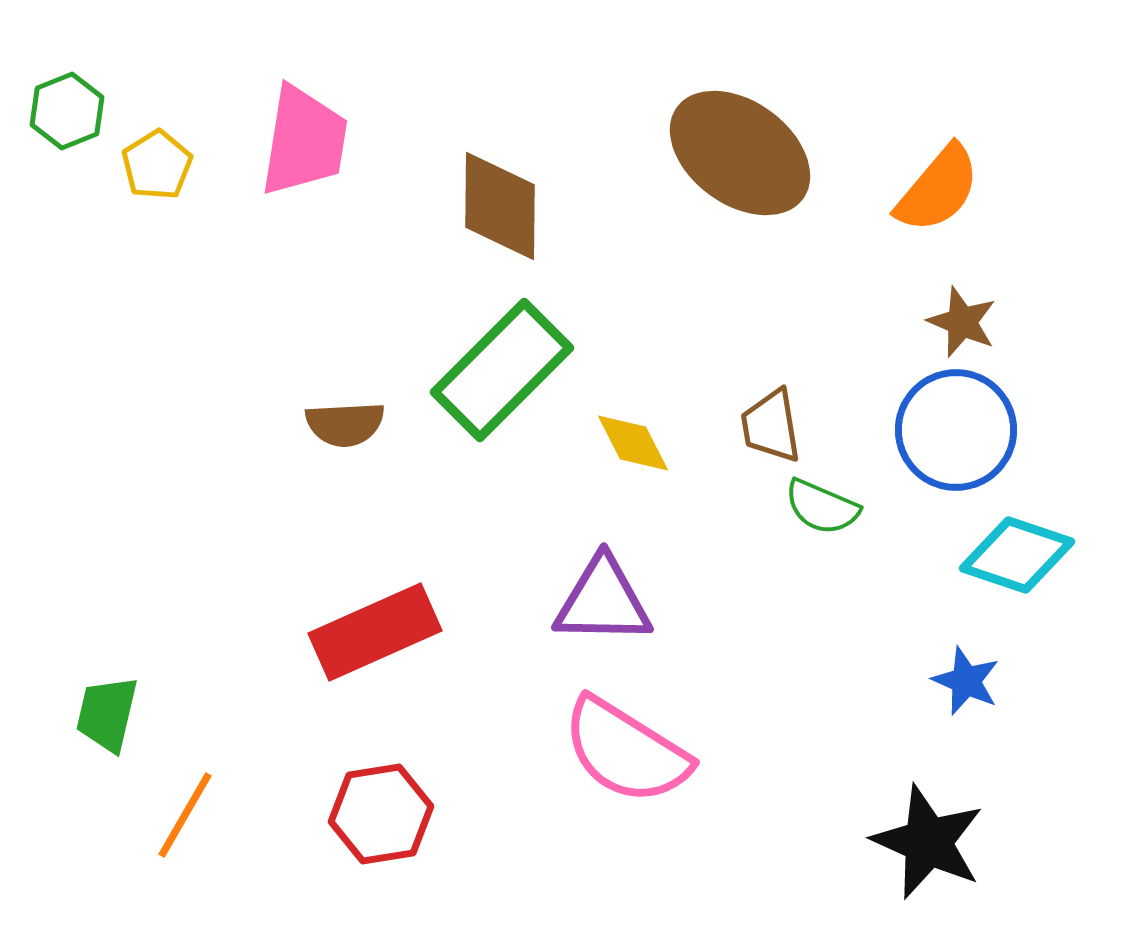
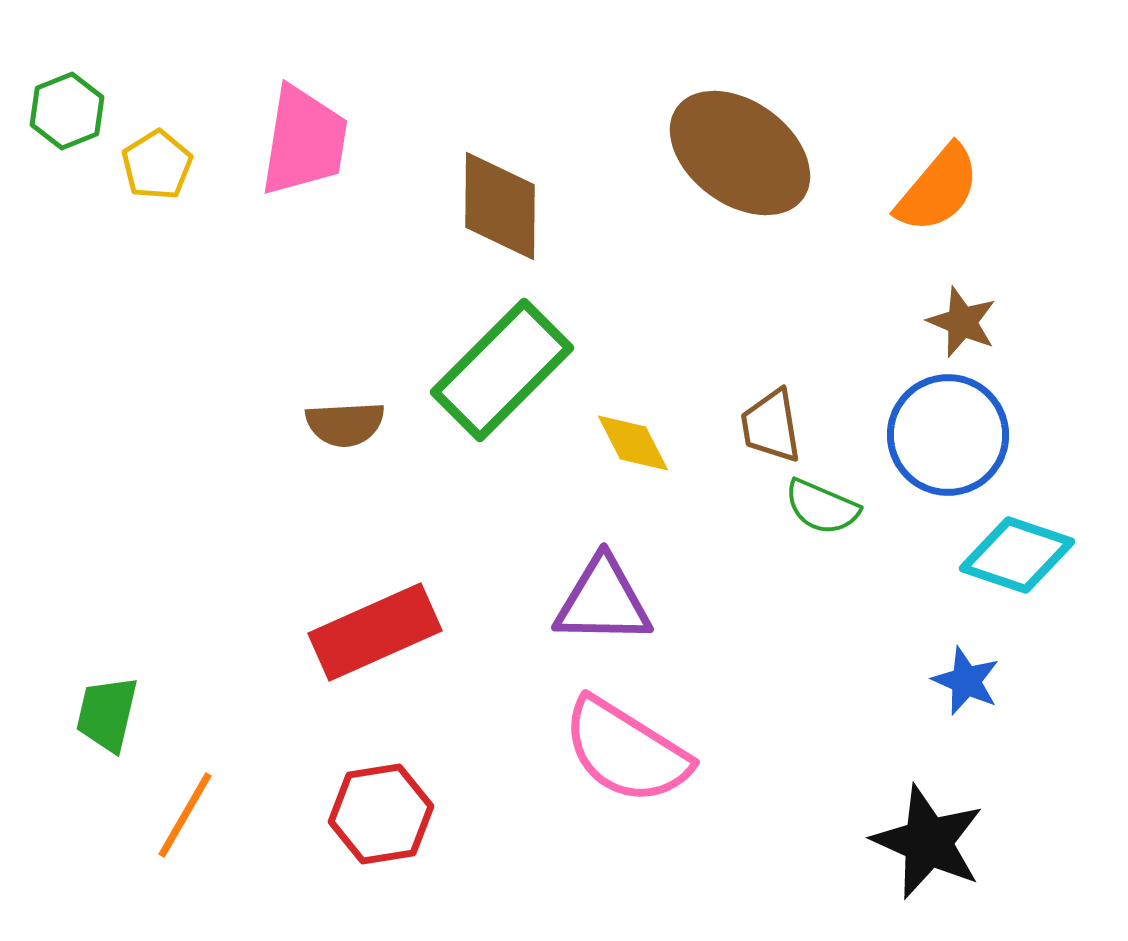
blue circle: moved 8 px left, 5 px down
